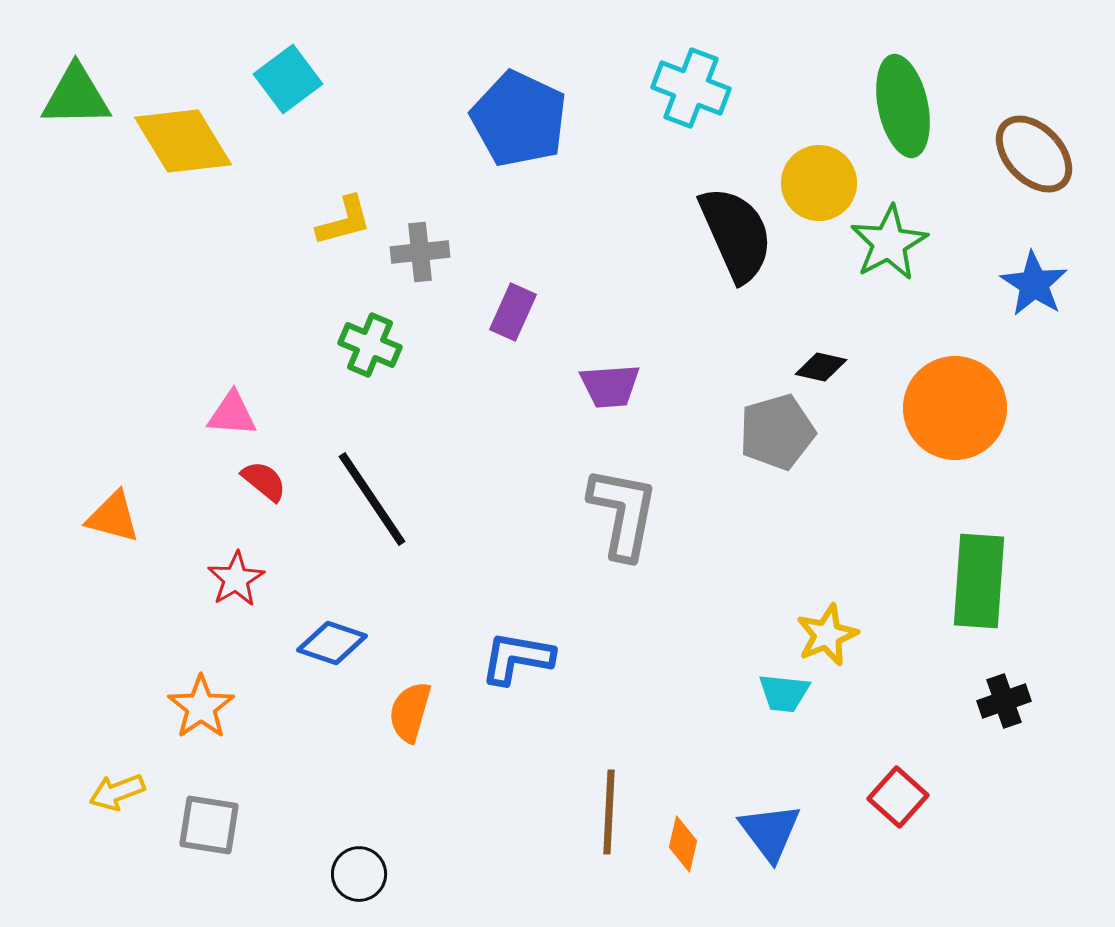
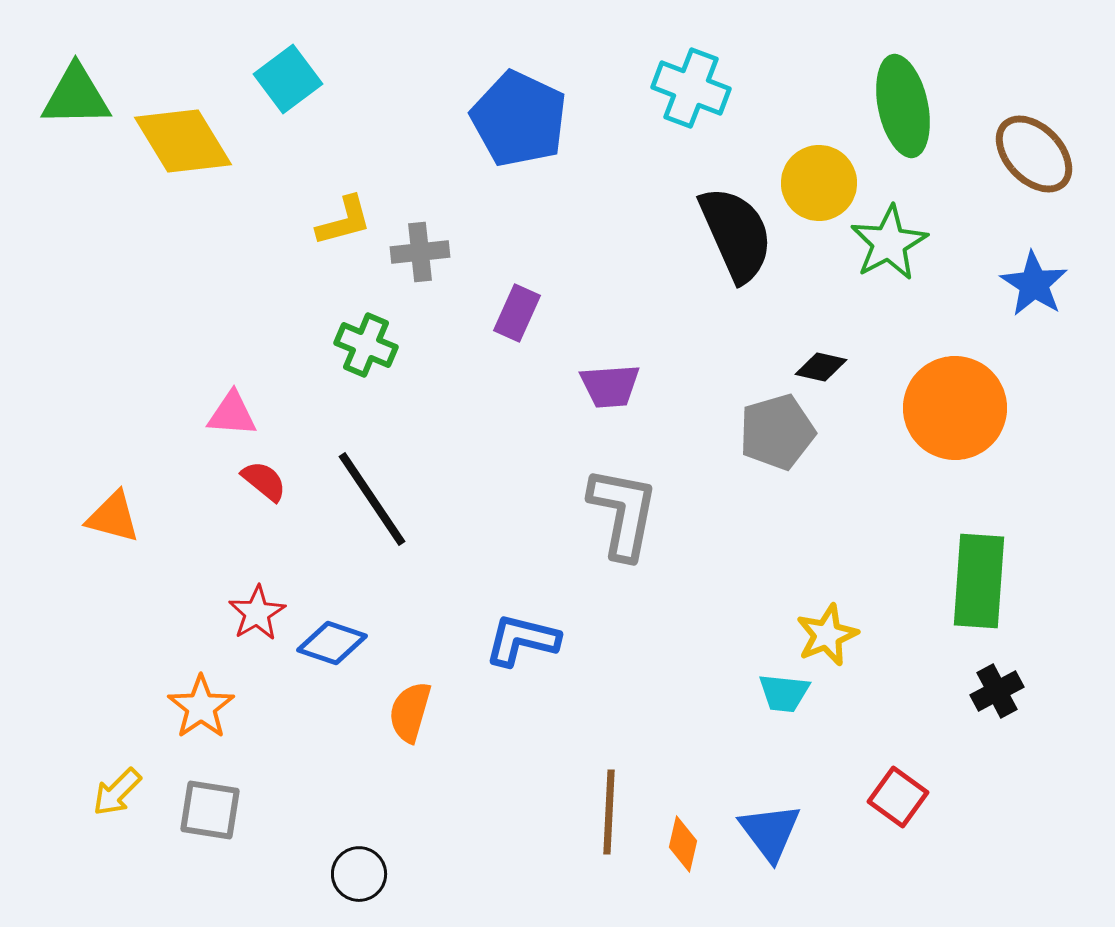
purple rectangle: moved 4 px right, 1 px down
green cross: moved 4 px left
red star: moved 21 px right, 34 px down
blue L-shape: moved 5 px right, 18 px up; rotated 4 degrees clockwise
black cross: moved 7 px left, 10 px up; rotated 9 degrees counterclockwise
yellow arrow: rotated 24 degrees counterclockwise
red square: rotated 6 degrees counterclockwise
gray square: moved 1 px right, 15 px up
